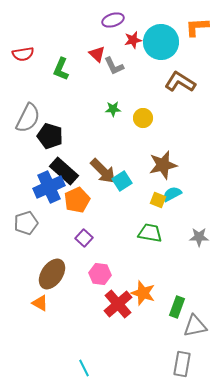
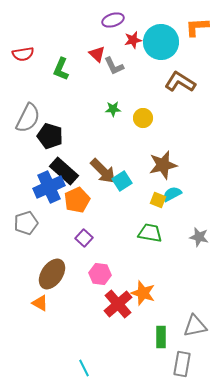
gray star: rotated 12 degrees clockwise
green rectangle: moved 16 px left, 30 px down; rotated 20 degrees counterclockwise
